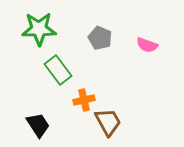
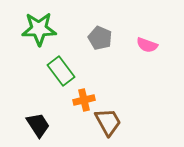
green rectangle: moved 3 px right, 1 px down
